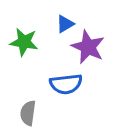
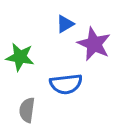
green star: moved 4 px left, 15 px down
purple star: moved 6 px right, 3 px up
gray semicircle: moved 1 px left, 3 px up
